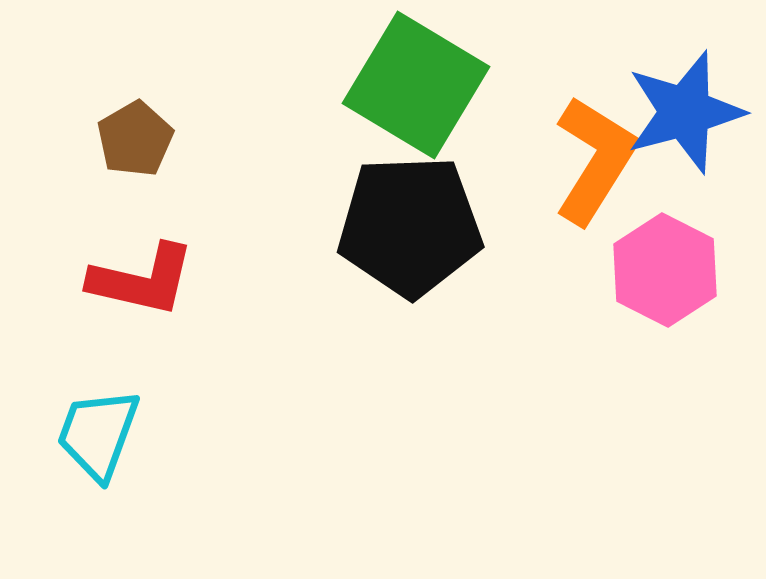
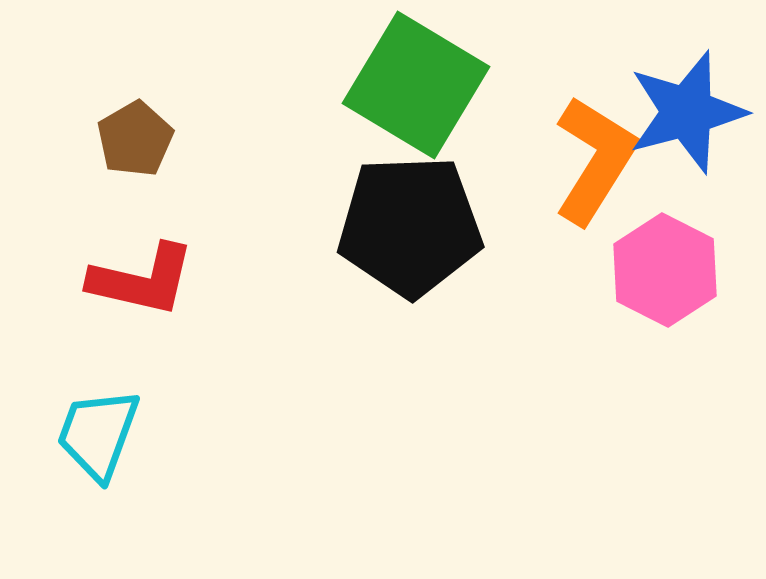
blue star: moved 2 px right
